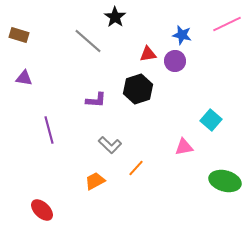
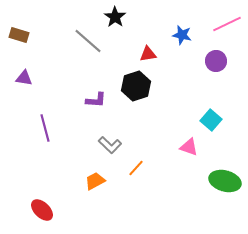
purple circle: moved 41 px right
black hexagon: moved 2 px left, 3 px up
purple line: moved 4 px left, 2 px up
pink triangle: moved 5 px right; rotated 30 degrees clockwise
